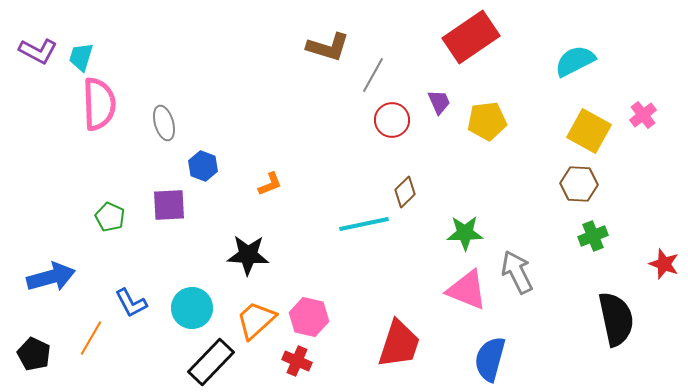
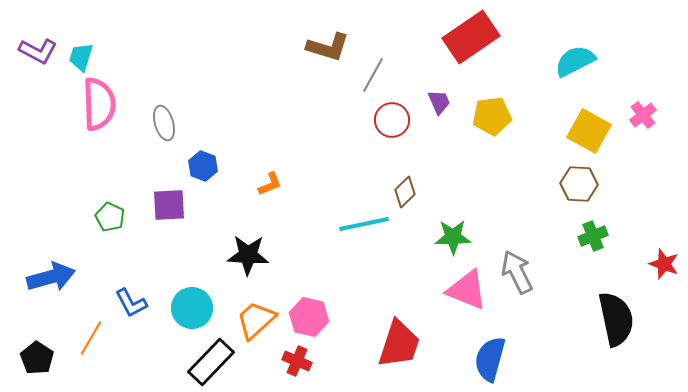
yellow pentagon: moved 5 px right, 5 px up
green star: moved 12 px left, 4 px down
black pentagon: moved 3 px right, 4 px down; rotated 8 degrees clockwise
